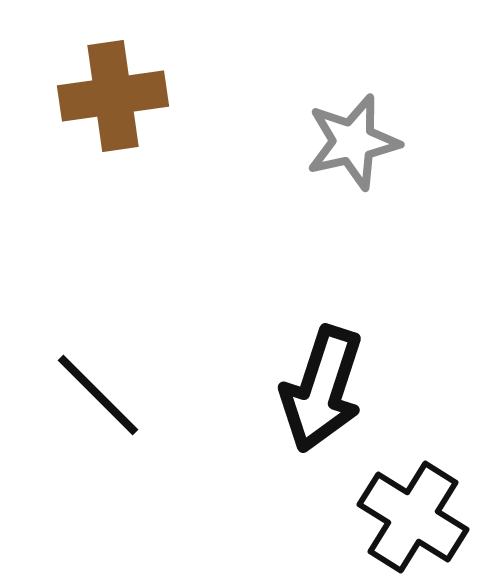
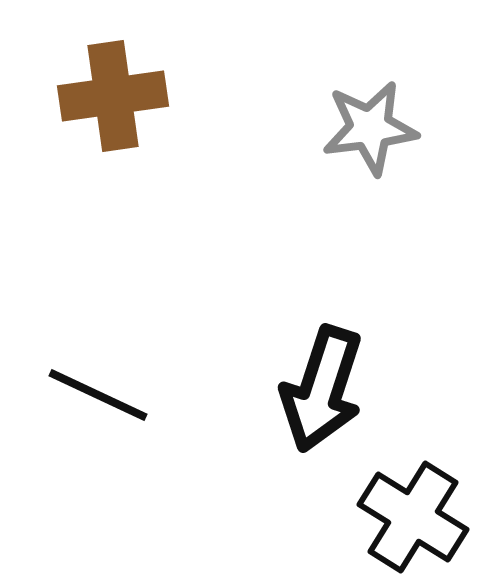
gray star: moved 17 px right, 14 px up; rotated 6 degrees clockwise
black line: rotated 20 degrees counterclockwise
